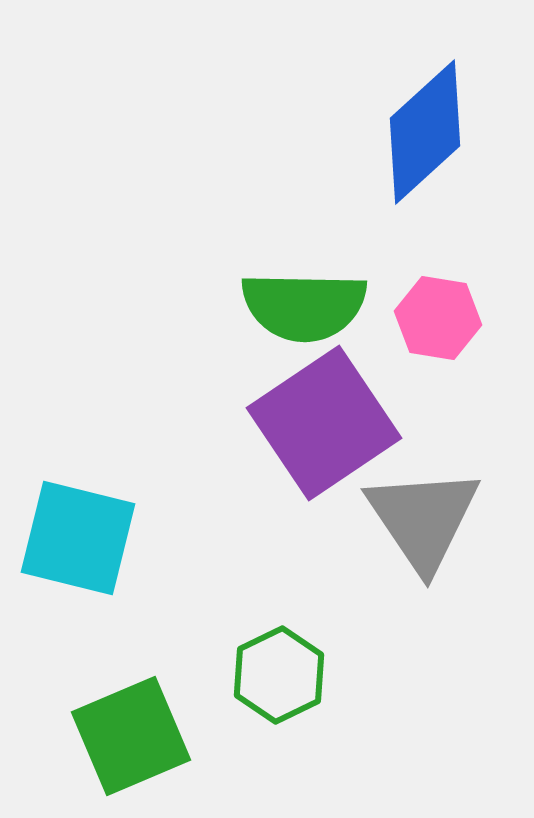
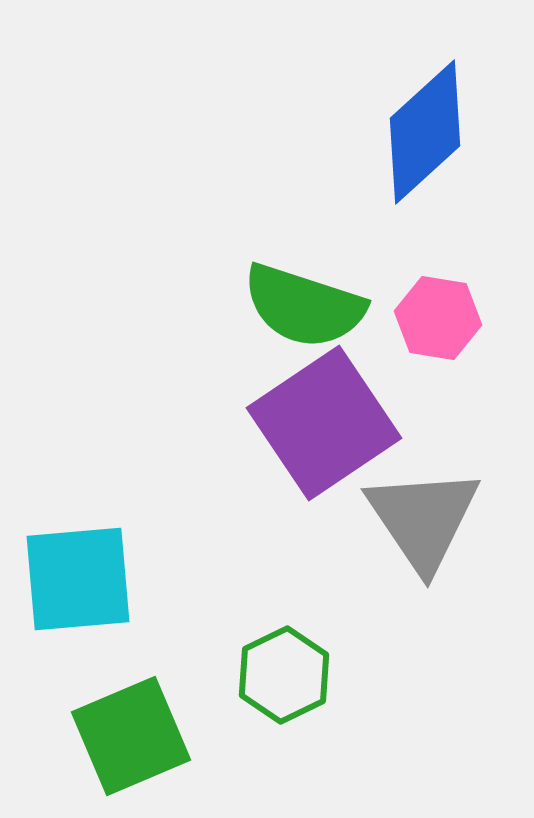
green semicircle: rotated 17 degrees clockwise
cyan square: moved 41 px down; rotated 19 degrees counterclockwise
green hexagon: moved 5 px right
